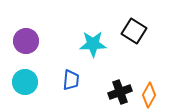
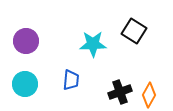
cyan circle: moved 2 px down
